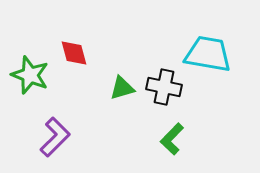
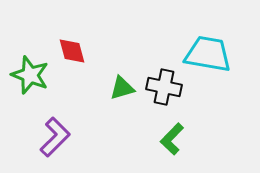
red diamond: moved 2 px left, 2 px up
